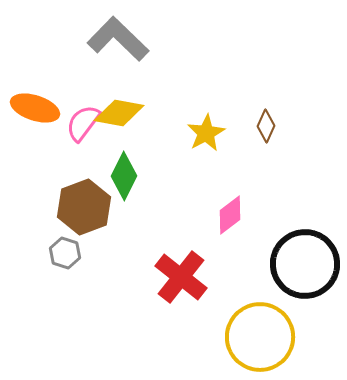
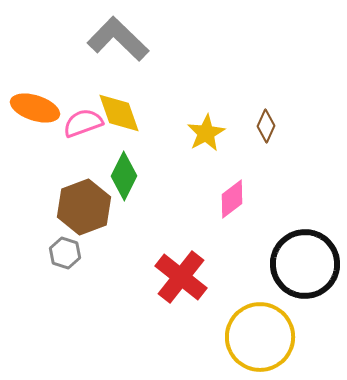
yellow diamond: rotated 60 degrees clockwise
pink semicircle: rotated 33 degrees clockwise
pink diamond: moved 2 px right, 16 px up
